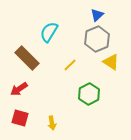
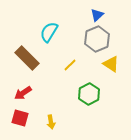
yellow triangle: moved 2 px down
red arrow: moved 4 px right, 4 px down
yellow arrow: moved 1 px left, 1 px up
